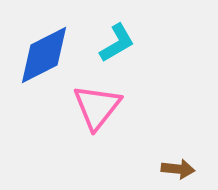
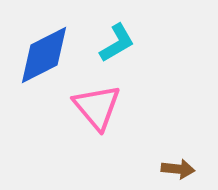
pink triangle: rotated 18 degrees counterclockwise
